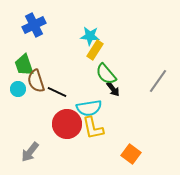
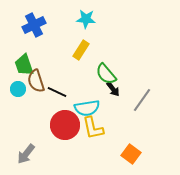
cyan star: moved 4 px left, 17 px up
yellow rectangle: moved 14 px left
gray line: moved 16 px left, 19 px down
cyan semicircle: moved 2 px left
red circle: moved 2 px left, 1 px down
gray arrow: moved 4 px left, 2 px down
